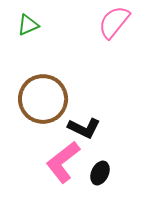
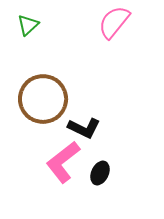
green triangle: rotated 20 degrees counterclockwise
